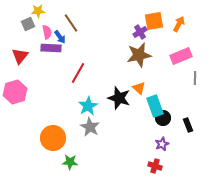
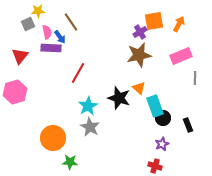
brown line: moved 1 px up
